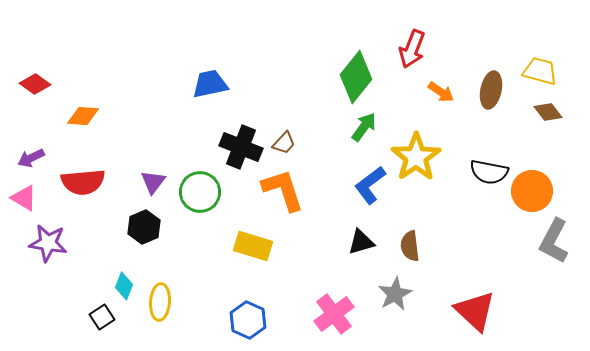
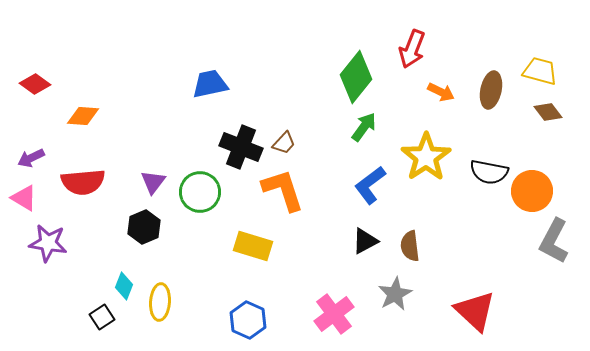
orange arrow: rotated 8 degrees counterclockwise
yellow star: moved 10 px right
black triangle: moved 4 px right, 1 px up; rotated 12 degrees counterclockwise
